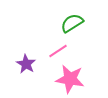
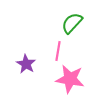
green semicircle: rotated 15 degrees counterclockwise
pink line: rotated 48 degrees counterclockwise
